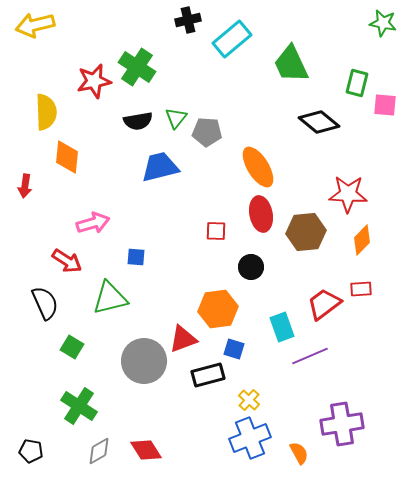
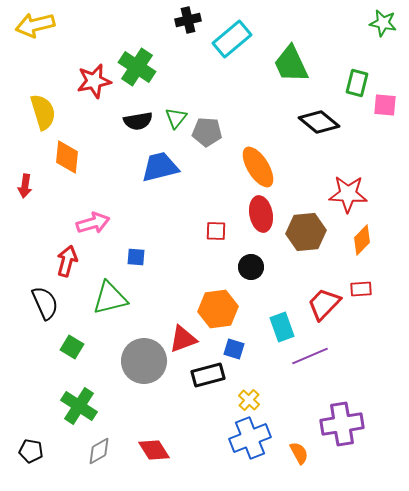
yellow semicircle at (46, 112): moved 3 px left; rotated 15 degrees counterclockwise
red arrow at (67, 261): rotated 108 degrees counterclockwise
red trapezoid at (324, 304): rotated 9 degrees counterclockwise
red diamond at (146, 450): moved 8 px right
